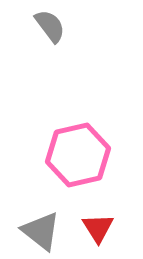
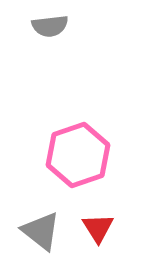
gray semicircle: rotated 120 degrees clockwise
pink hexagon: rotated 6 degrees counterclockwise
